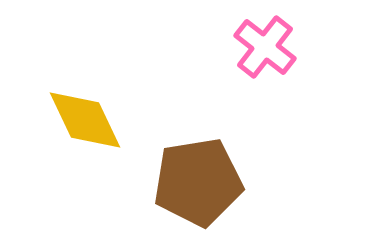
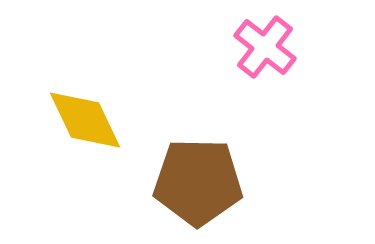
brown pentagon: rotated 10 degrees clockwise
